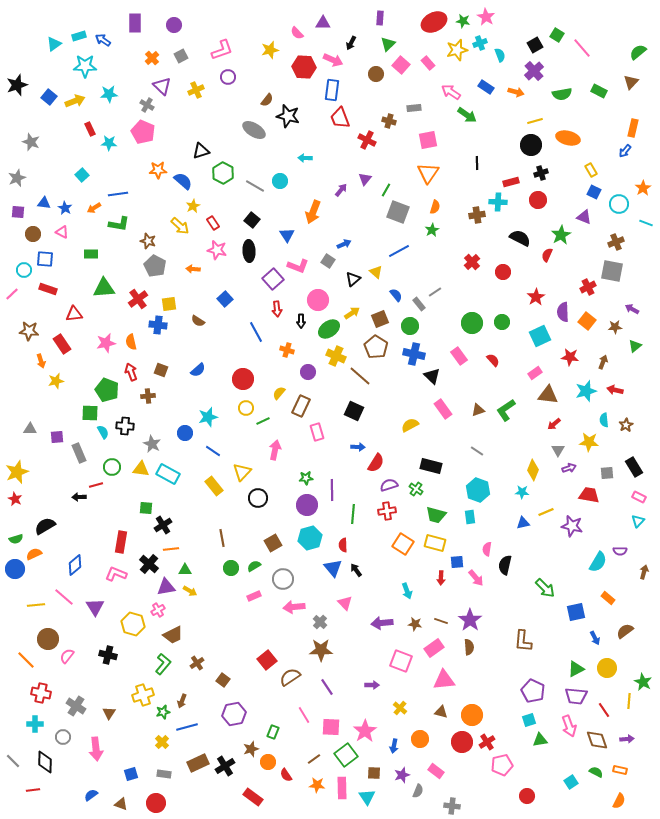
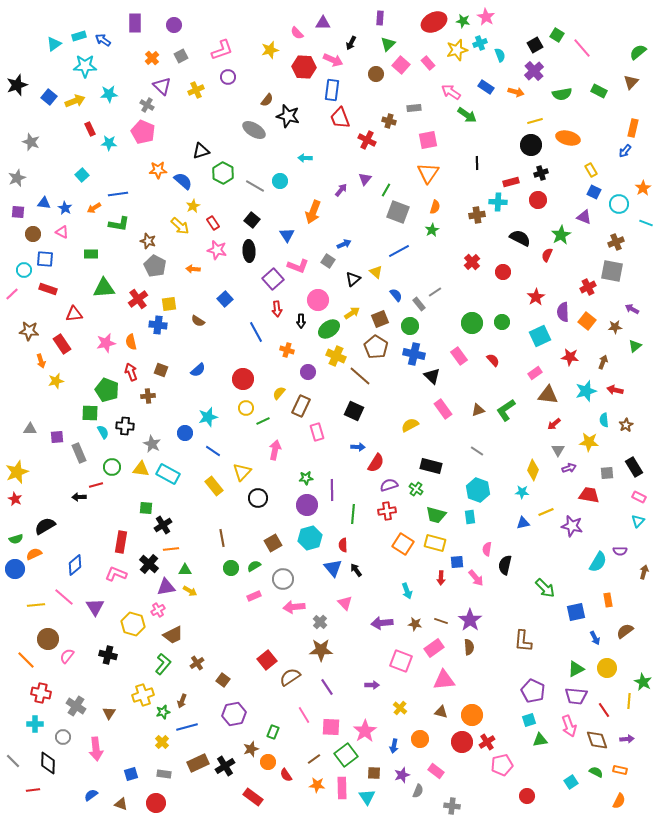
orange rectangle at (608, 598): moved 2 px down; rotated 40 degrees clockwise
black diamond at (45, 762): moved 3 px right, 1 px down
